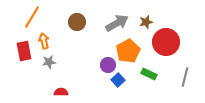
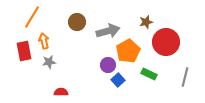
gray arrow: moved 9 px left, 8 px down; rotated 15 degrees clockwise
